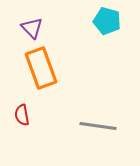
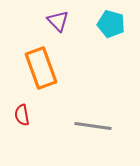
cyan pentagon: moved 4 px right, 3 px down
purple triangle: moved 26 px right, 7 px up
gray line: moved 5 px left
